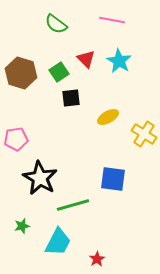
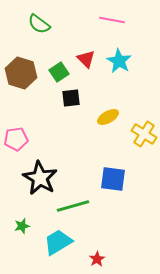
green semicircle: moved 17 px left
green line: moved 1 px down
cyan trapezoid: rotated 148 degrees counterclockwise
